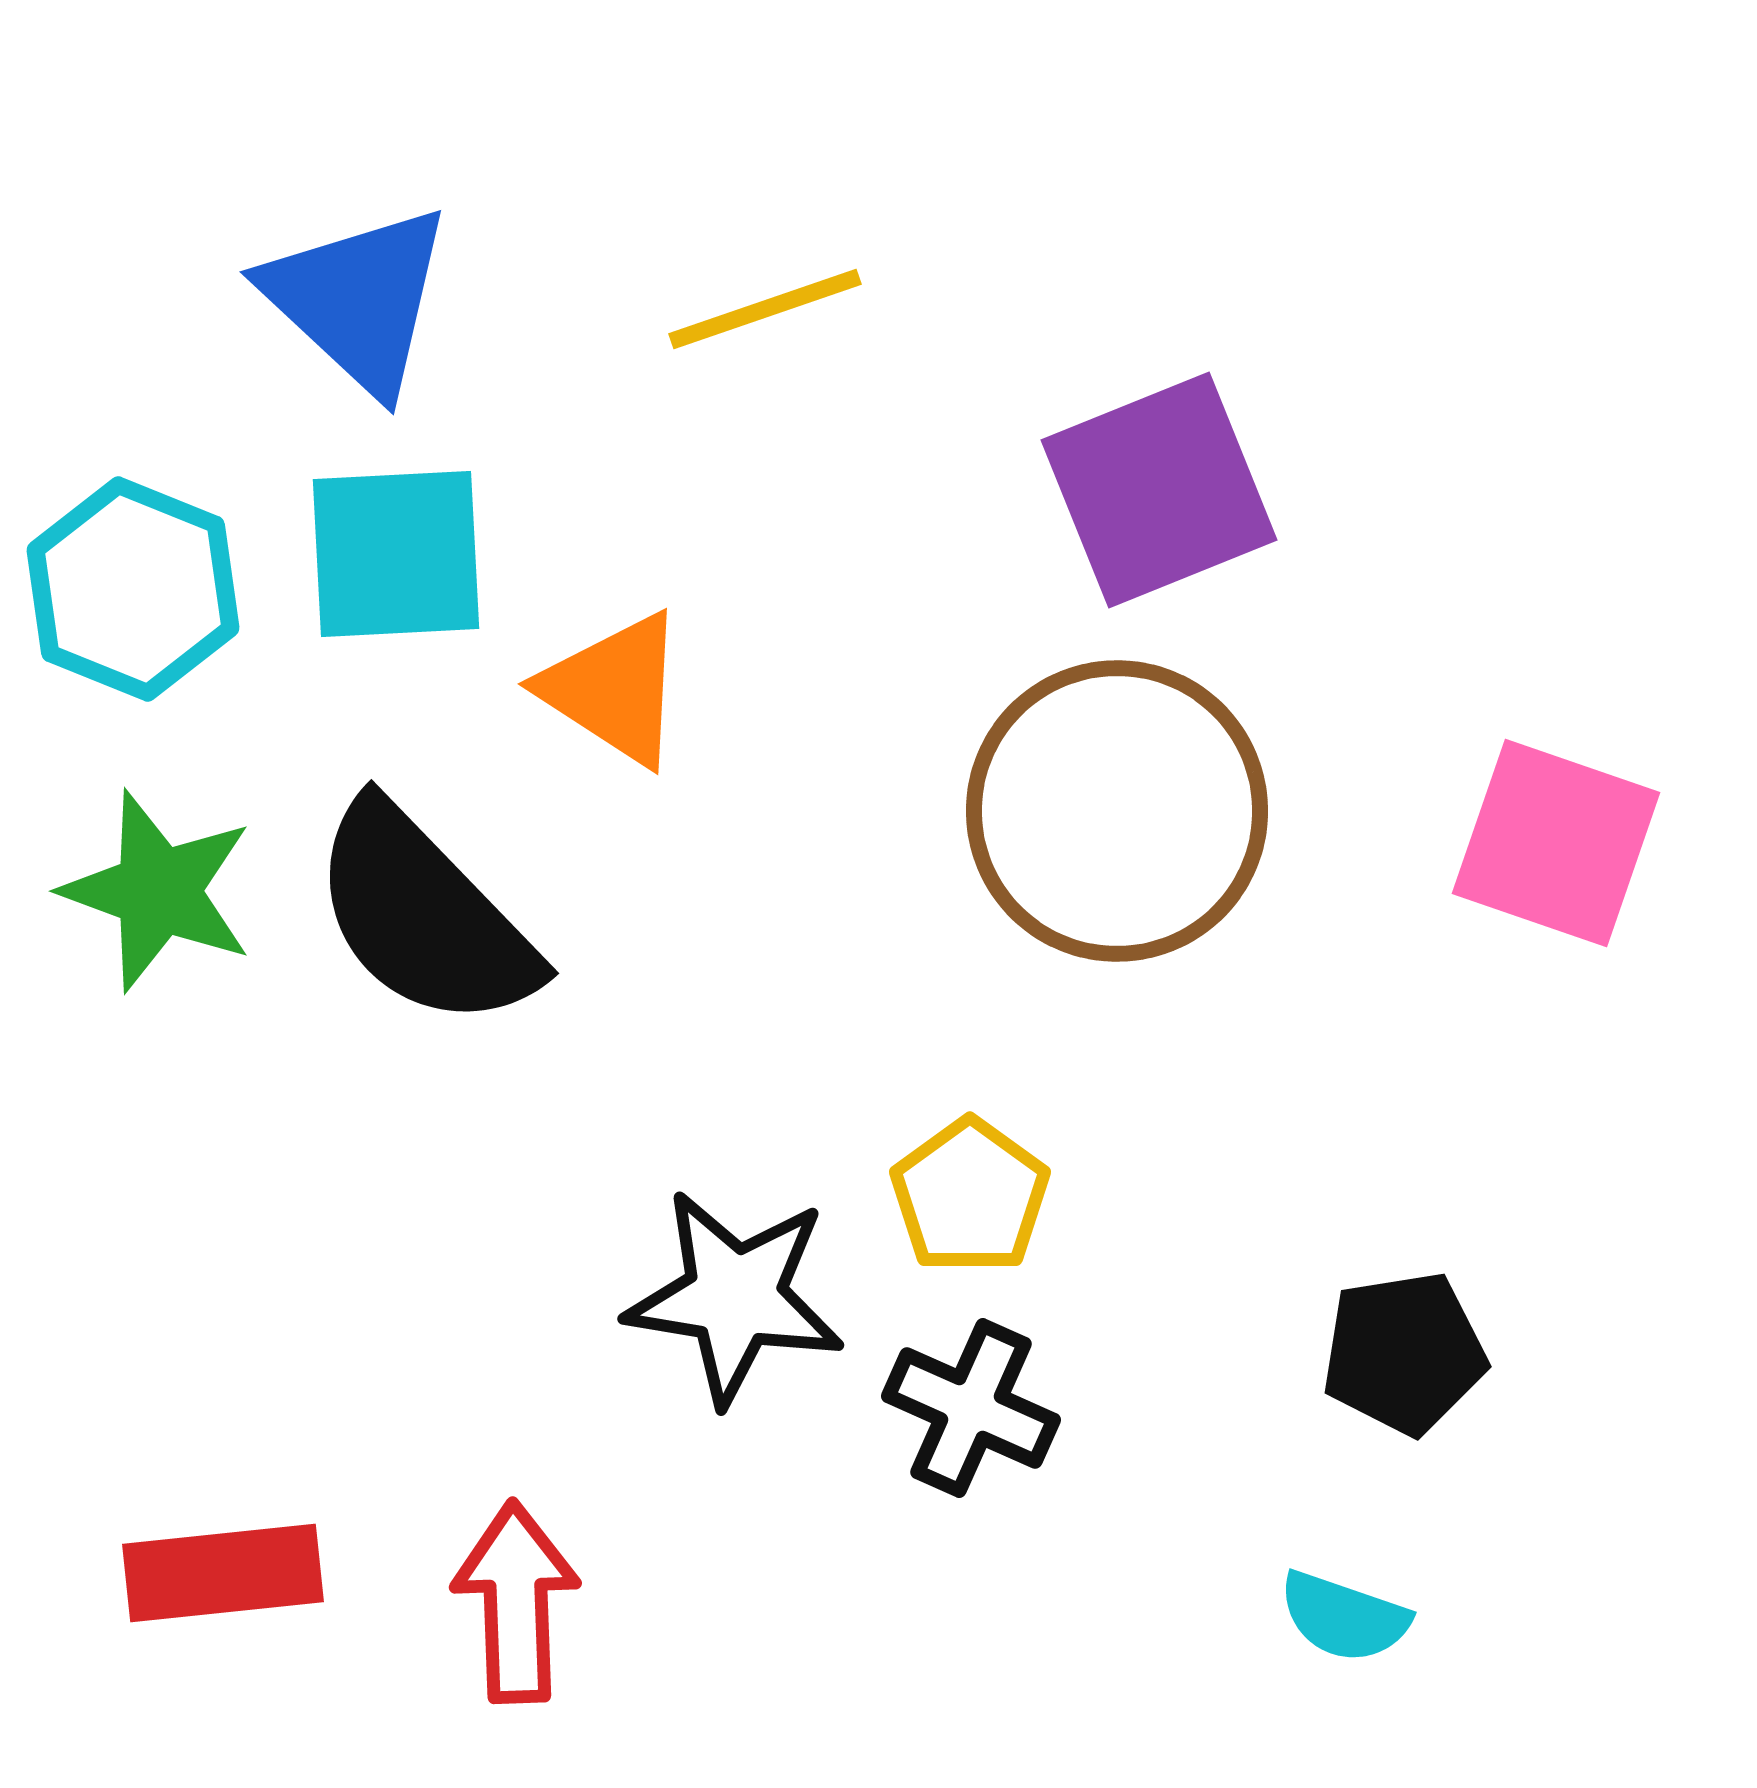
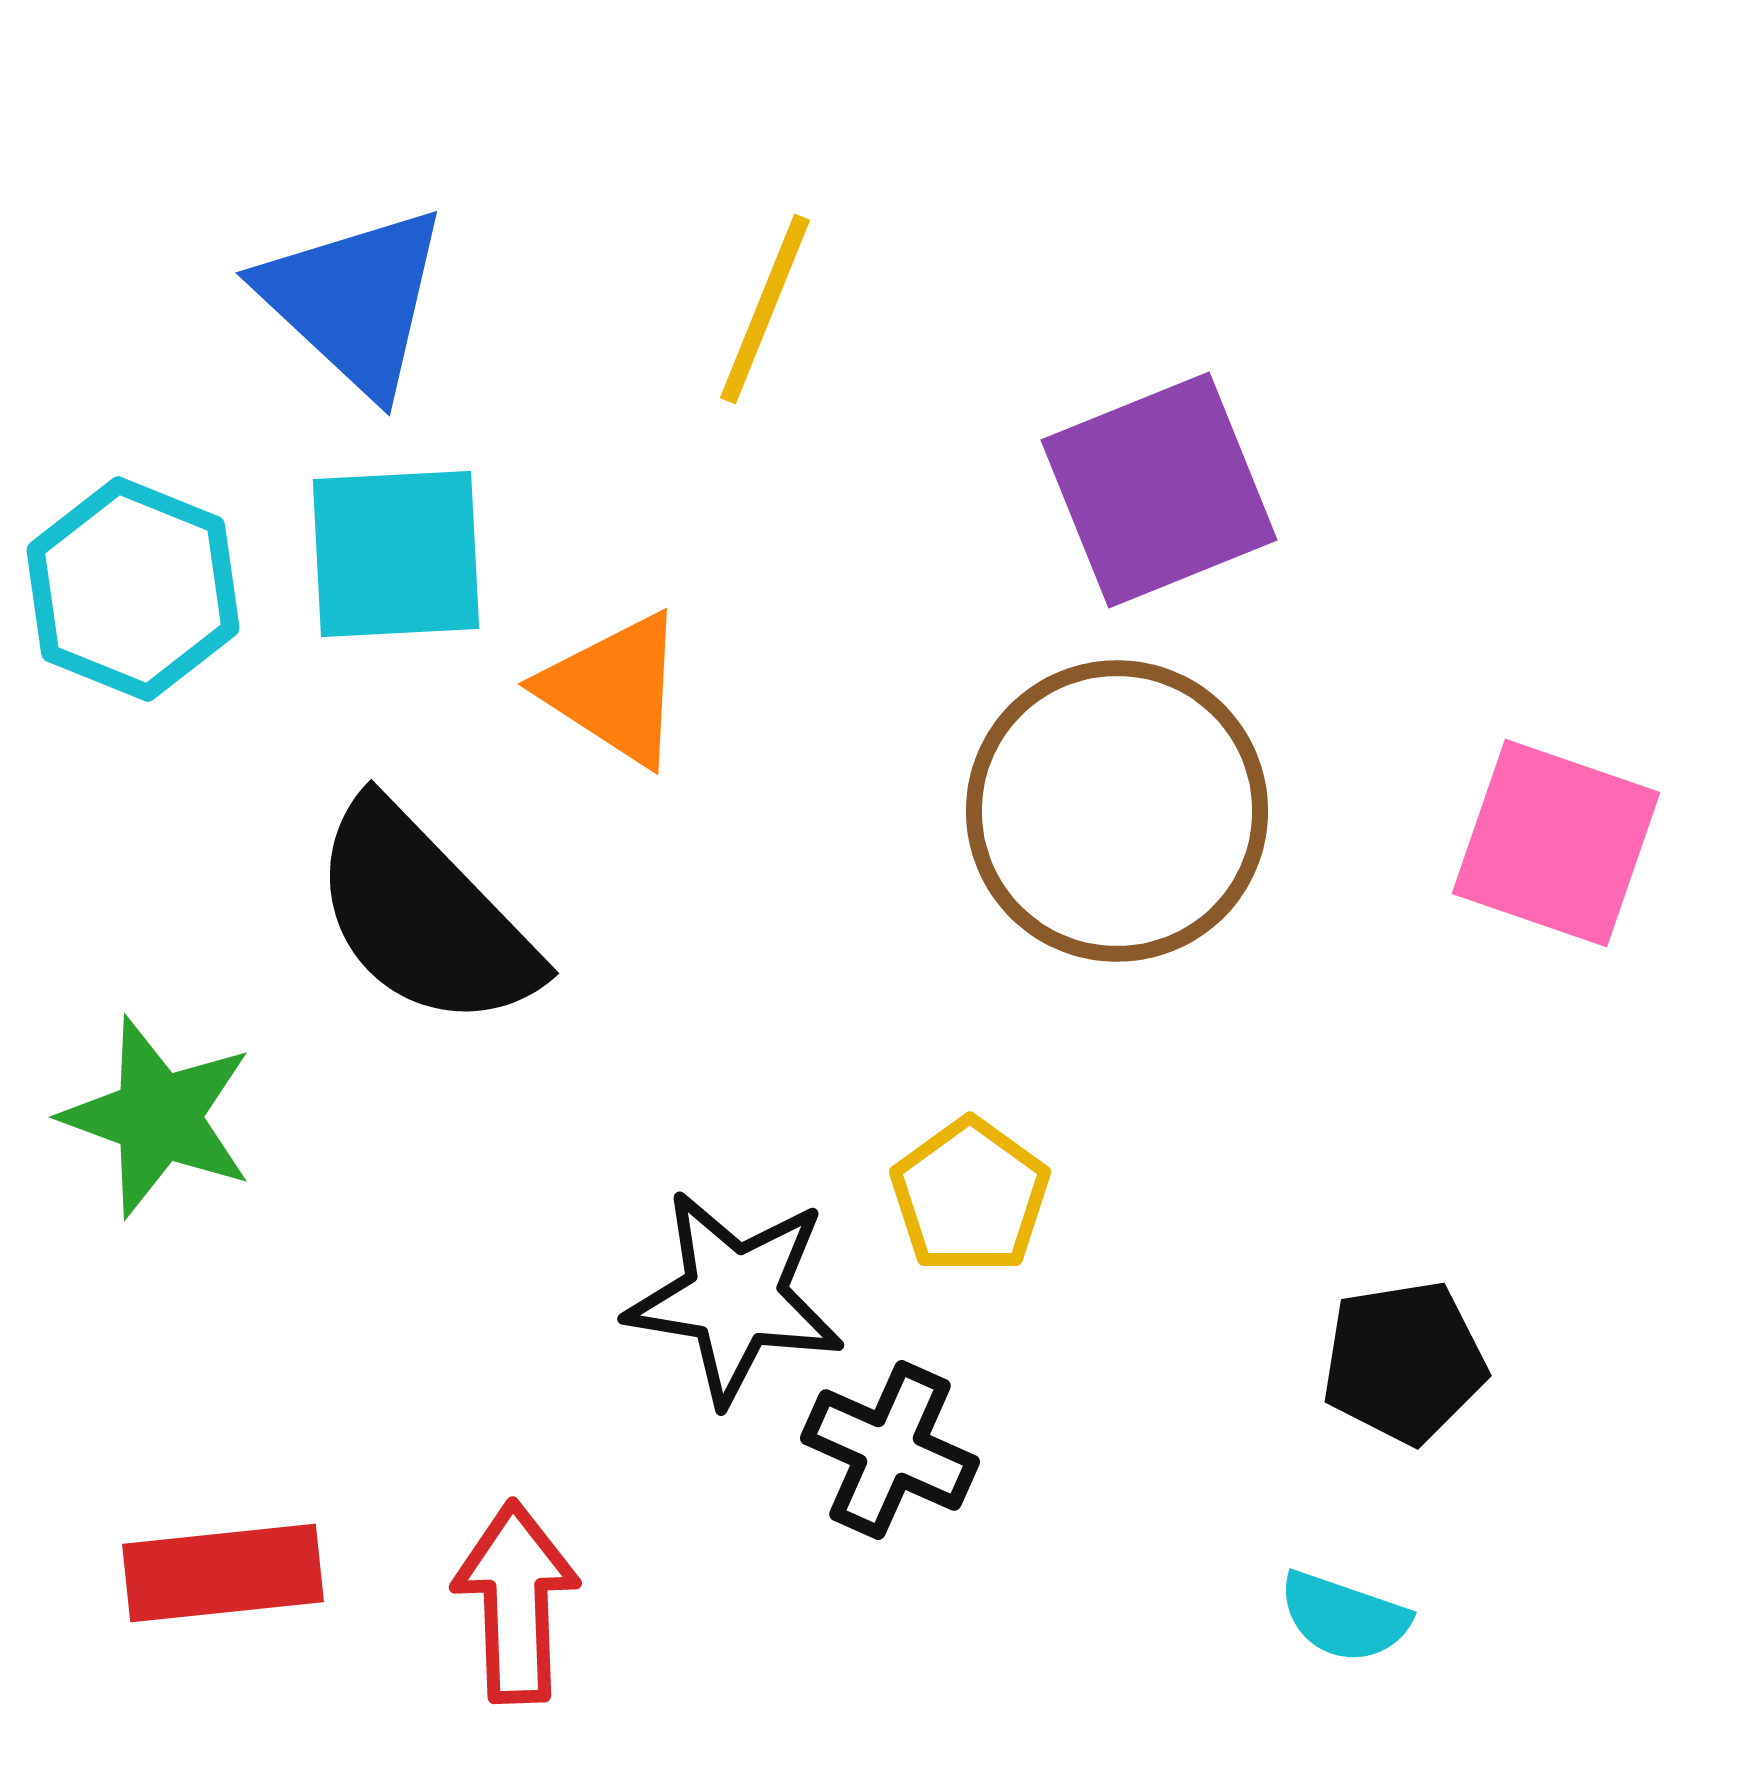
blue triangle: moved 4 px left, 1 px down
yellow line: rotated 49 degrees counterclockwise
green star: moved 226 px down
black pentagon: moved 9 px down
black cross: moved 81 px left, 42 px down
